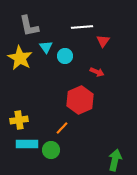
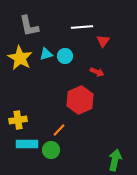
cyan triangle: moved 7 px down; rotated 48 degrees clockwise
yellow cross: moved 1 px left
orange line: moved 3 px left, 2 px down
